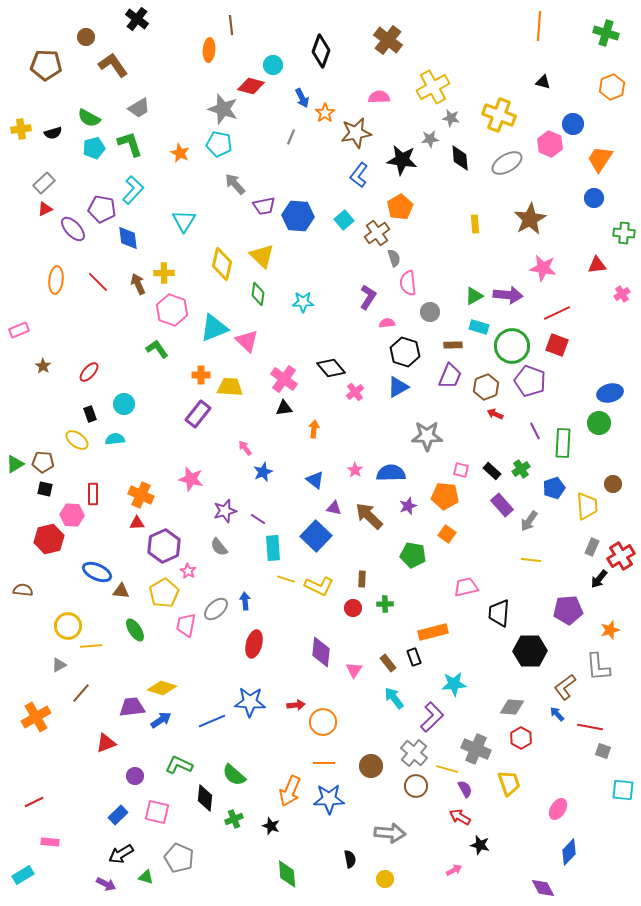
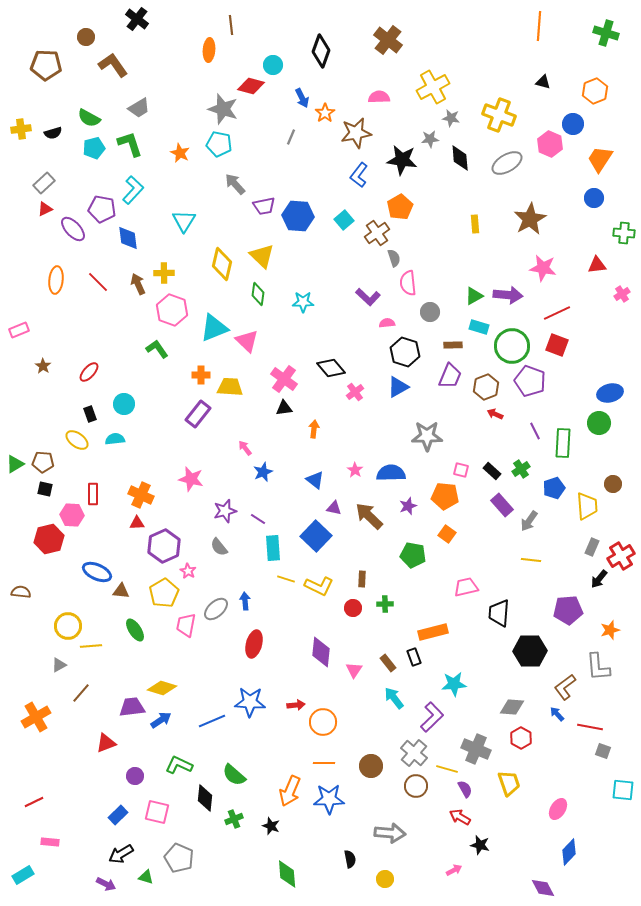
orange hexagon at (612, 87): moved 17 px left, 4 px down
purple L-shape at (368, 297): rotated 100 degrees clockwise
brown semicircle at (23, 590): moved 2 px left, 2 px down
